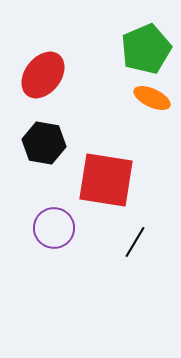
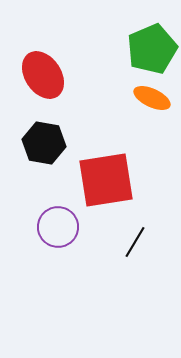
green pentagon: moved 6 px right
red ellipse: rotated 72 degrees counterclockwise
red square: rotated 18 degrees counterclockwise
purple circle: moved 4 px right, 1 px up
